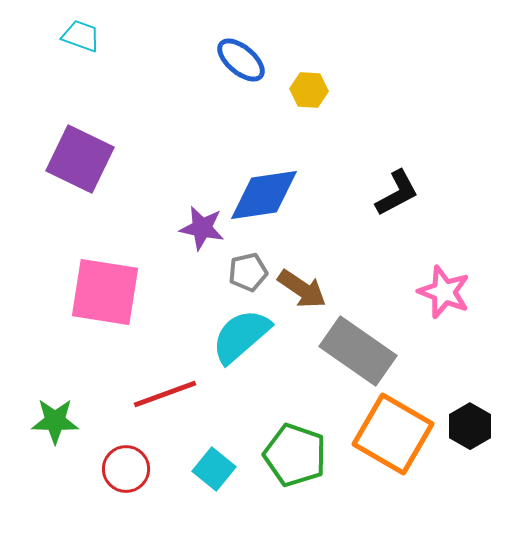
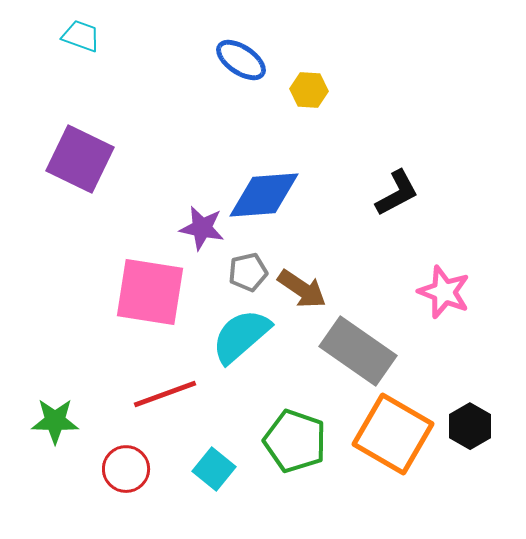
blue ellipse: rotated 6 degrees counterclockwise
blue diamond: rotated 4 degrees clockwise
pink square: moved 45 px right
green pentagon: moved 14 px up
